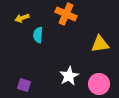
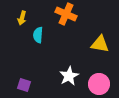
yellow arrow: rotated 56 degrees counterclockwise
yellow triangle: rotated 18 degrees clockwise
